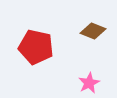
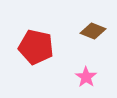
pink star: moved 3 px left, 6 px up; rotated 10 degrees counterclockwise
